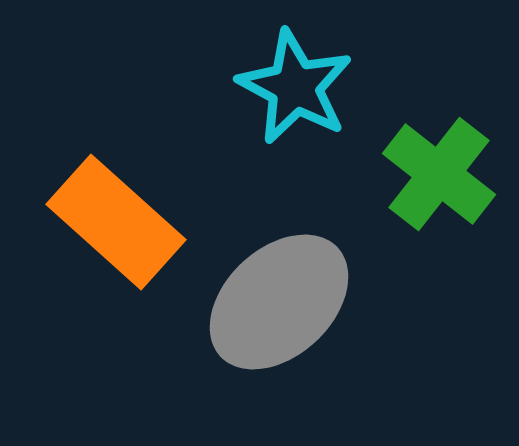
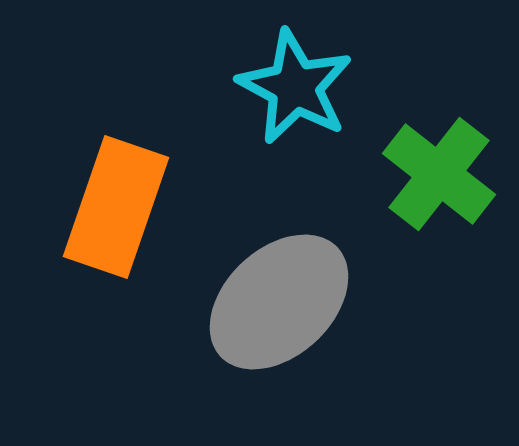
orange rectangle: moved 15 px up; rotated 67 degrees clockwise
